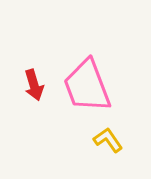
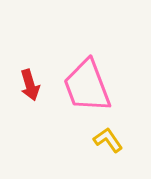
red arrow: moved 4 px left
